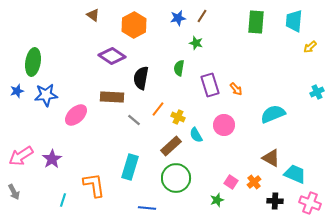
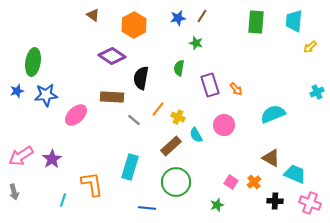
green circle at (176, 178): moved 4 px down
orange L-shape at (94, 185): moved 2 px left, 1 px up
gray arrow at (14, 192): rotated 14 degrees clockwise
green star at (217, 200): moved 5 px down
